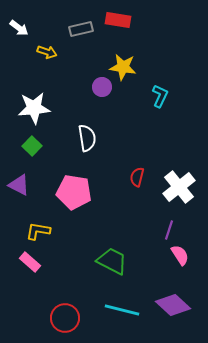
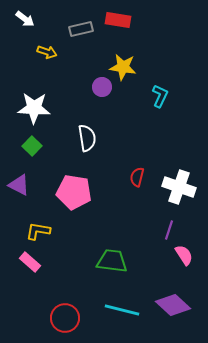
white arrow: moved 6 px right, 9 px up
white star: rotated 8 degrees clockwise
white cross: rotated 32 degrees counterclockwise
pink semicircle: moved 4 px right
green trapezoid: rotated 20 degrees counterclockwise
